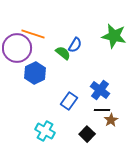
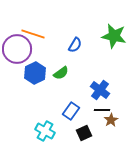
purple circle: moved 1 px down
green semicircle: moved 2 px left, 20 px down; rotated 105 degrees clockwise
blue rectangle: moved 2 px right, 10 px down
black square: moved 3 px left, 1 px up; rotated 21 degrees clockwise
